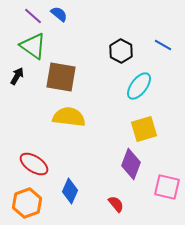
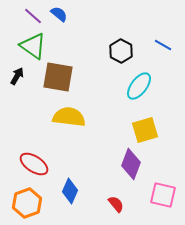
brown square: moved 3 px left
yellow square: moved 1 px right, 1 px down
pink square: moved 4 px left, 8 px down
